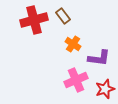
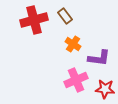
brown rectangle: moved 2 px right
red star: rotated 24 degrees clockwise
